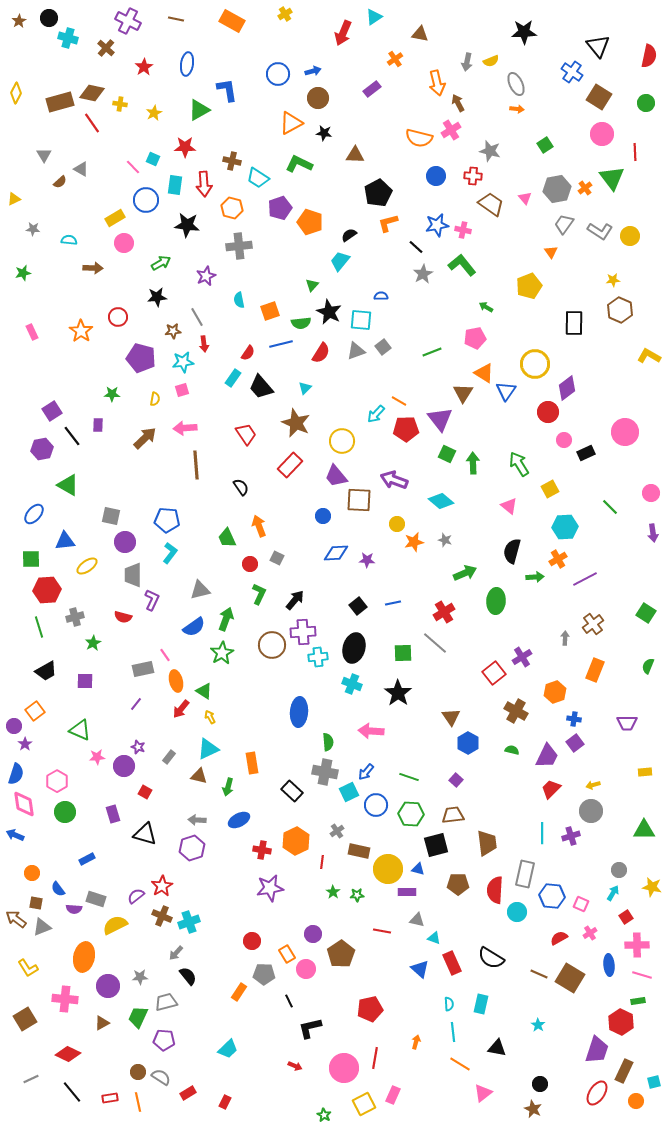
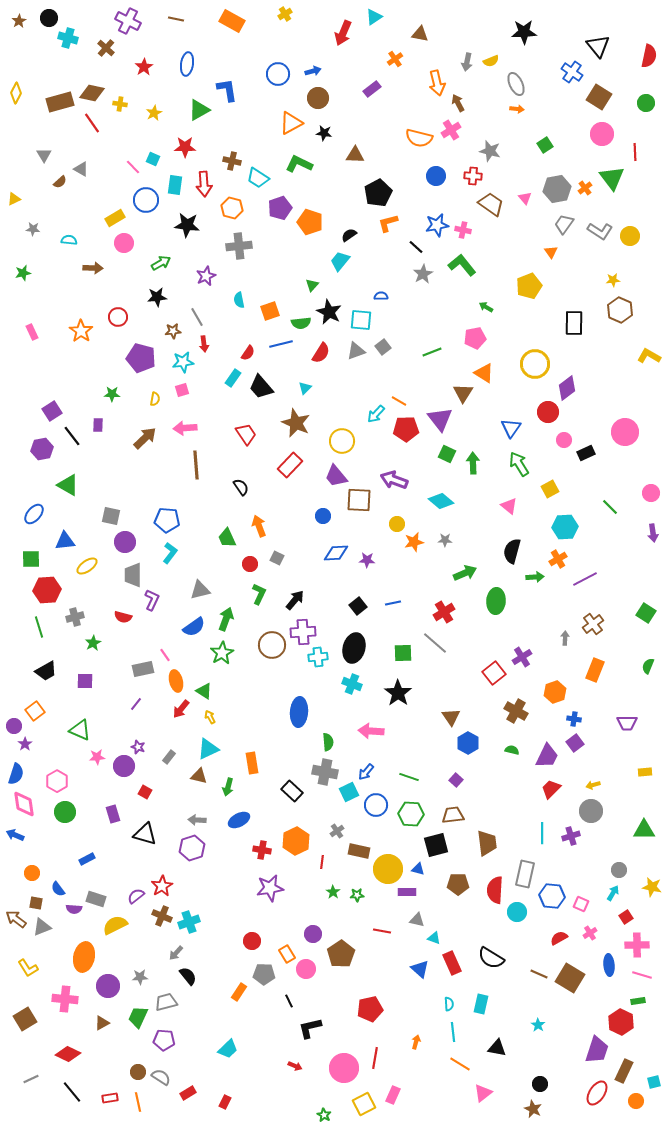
blue triangle at (506, 391): moved 5 px right, 37 px down
gray star at (445, 540): rotated 16 degrees counterclockwise
